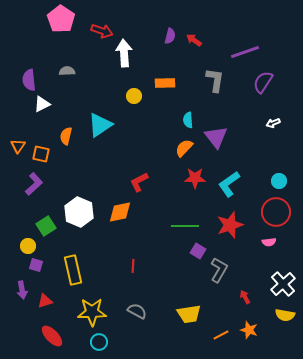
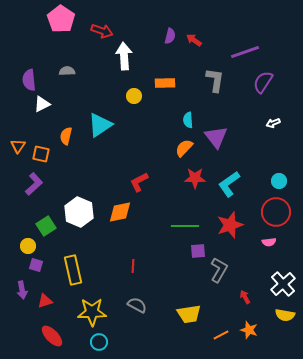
white arrow at (124, 53): moved 3 px down
purple square at (198, 251): rotated 35 degrees counterclockwise
gray semicircle at (137, 311): moved 6 px up
